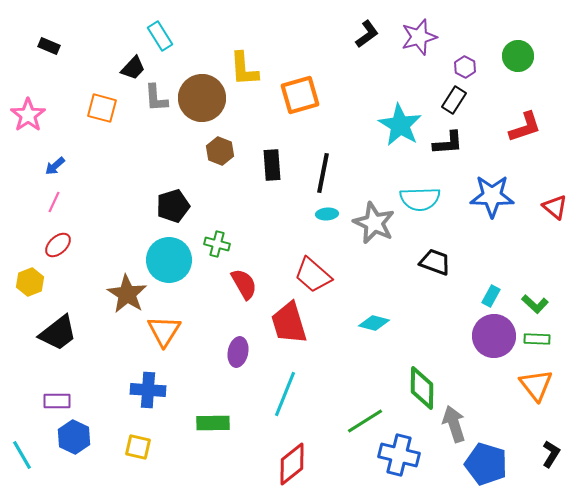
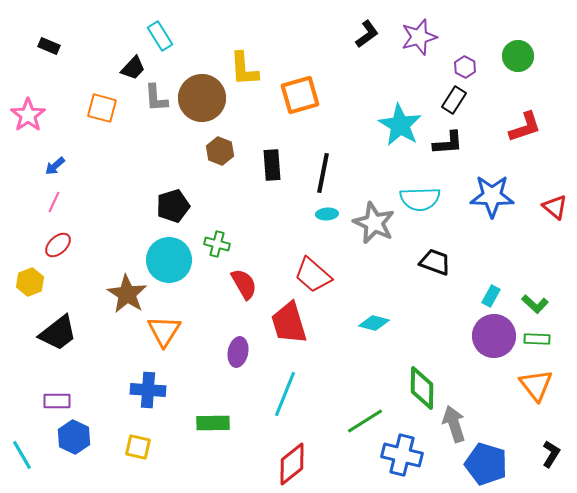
blue cross at (399, 455): moved 3 px right
